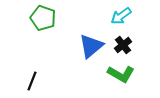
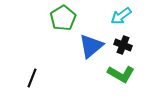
green pentagon: moved 20 px right; rotated 20 degrees clockwise
black cross: rotated 30 degrees counterclockwise
black line: moved 3 px up
